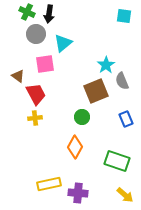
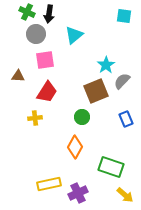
cyan triangle: moved 11 px right, 8 px up
pink square: moved 4 px up
brown triangle: rotated 32 degrees counterclockwise
gray semicircle: rotated 66 degrees clockwise
red trapezoid: moved 11 px right, 2 px up; rotated 60 degrees clockwise
green rectangle: moved 6 px left, 6 px down
purple cross: rotated 30 degrees counterclockwise
